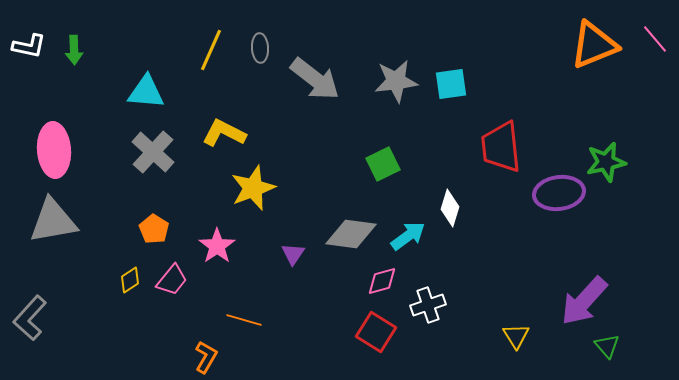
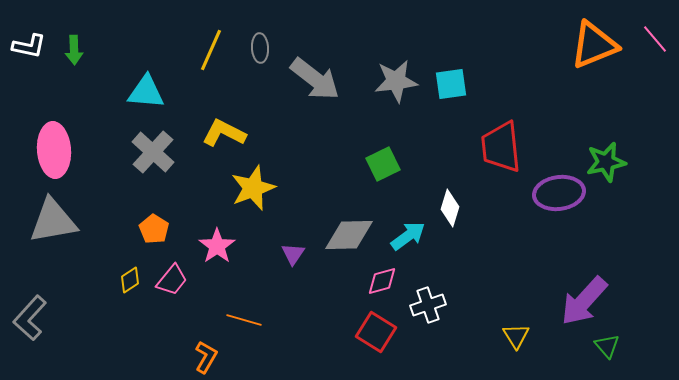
gray diamond: moved 2 px left, 1 px down; rotated 9 degrees counterclockwise
